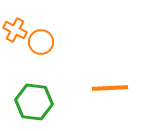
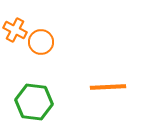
orange line: moved 2 px left, 1 px up
